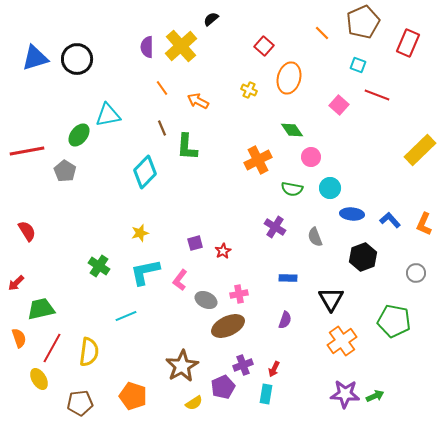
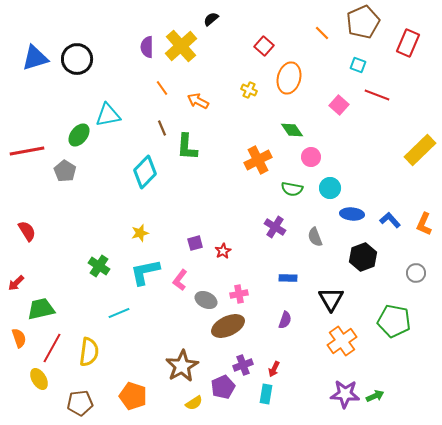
cyan line at (126, 316): moved 7 px left, 3 px up
